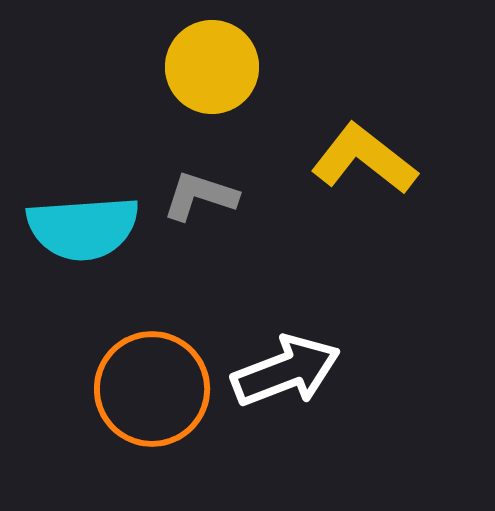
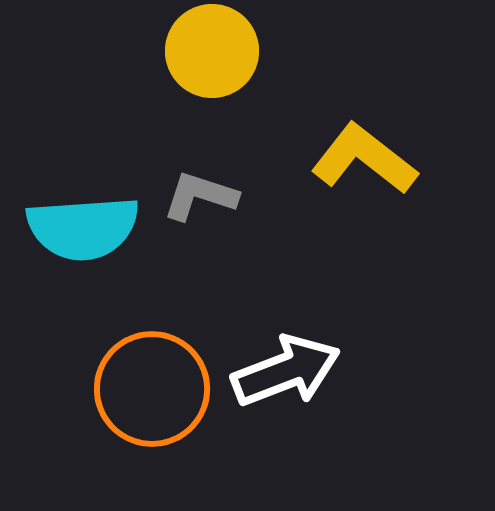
yellow circle: moved 16 px up
